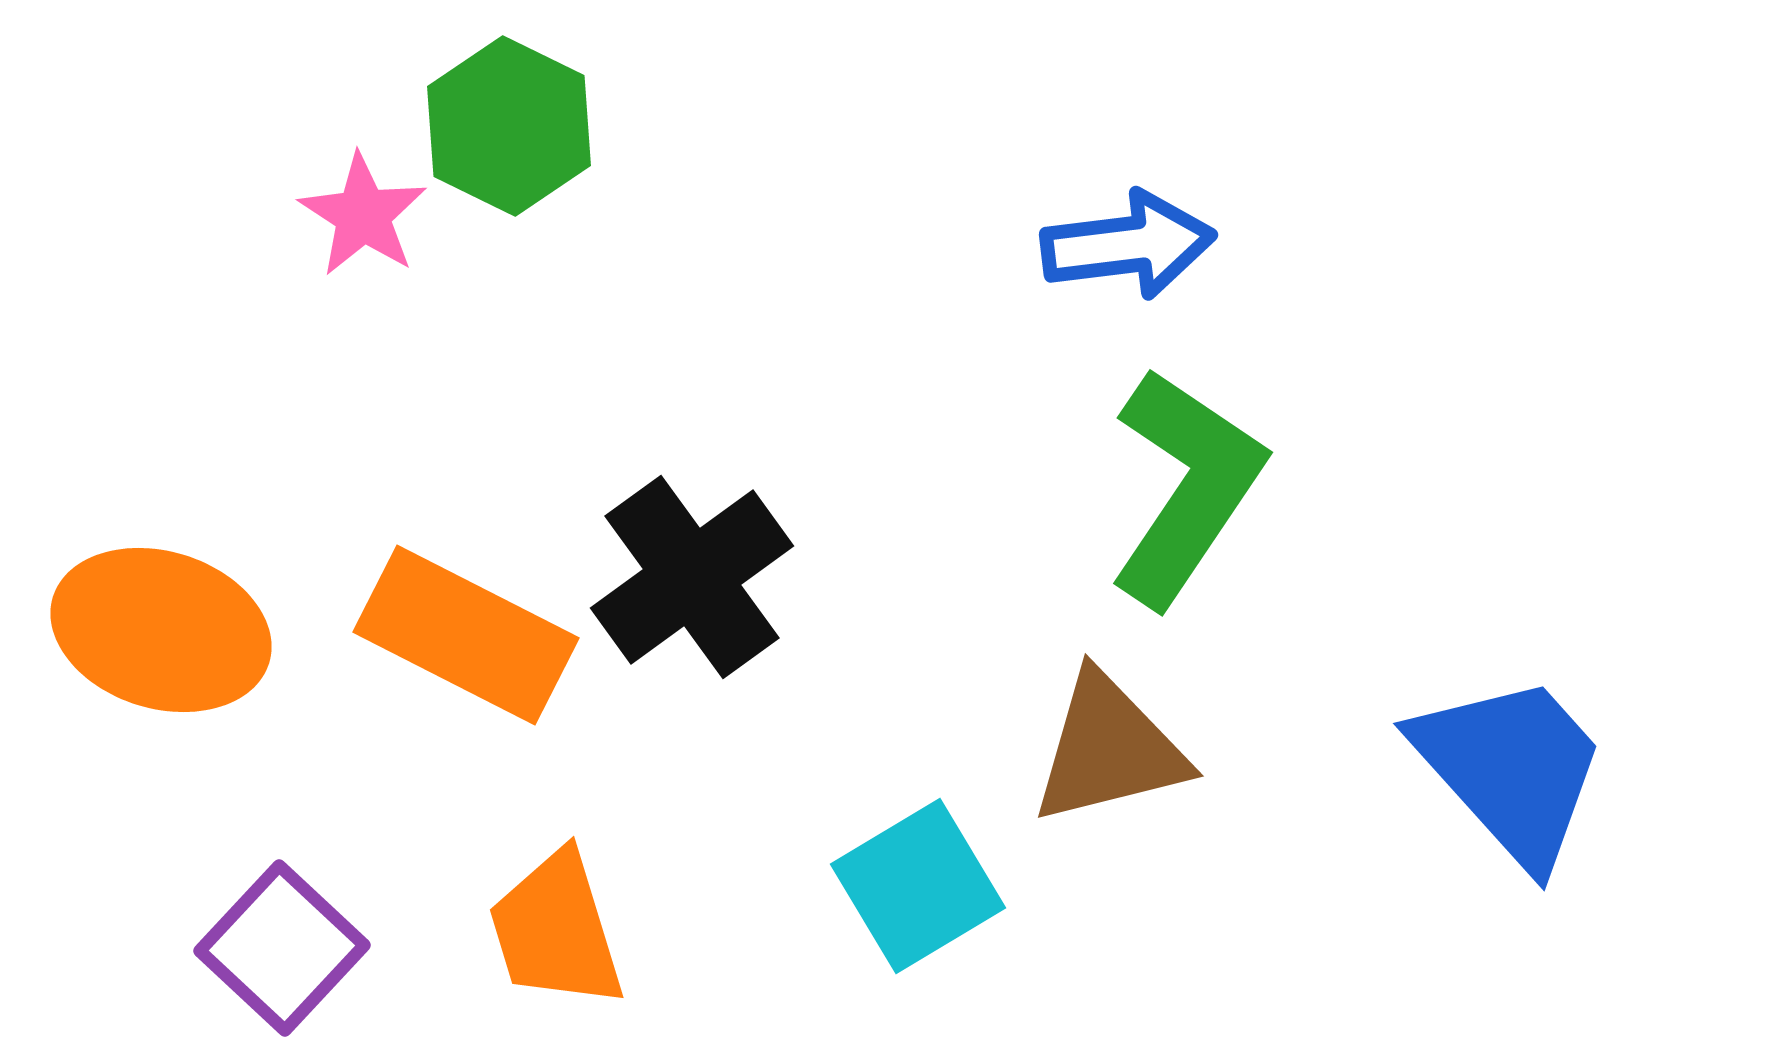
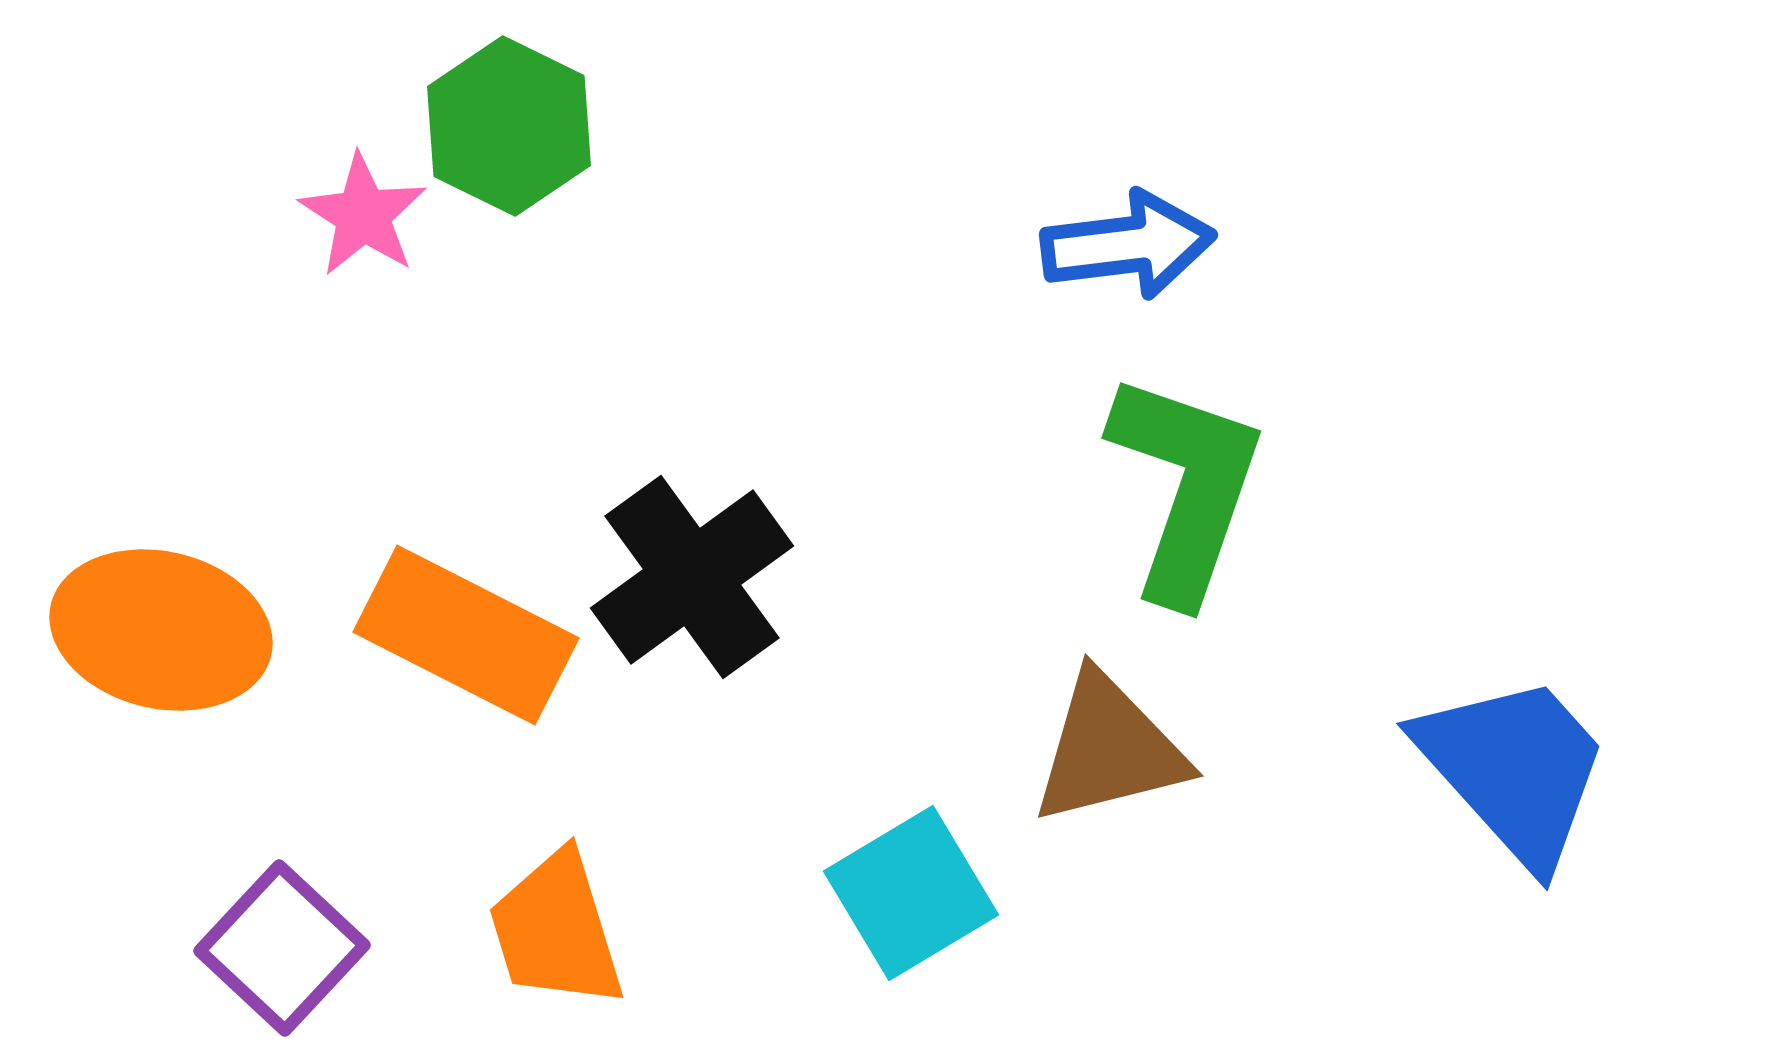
green L-shape: rotated 15 degrees counterclockwise
orange ellipse: rotated 4 degrees counterclockwise
blue trapezoid: moved 3 px right
cyan square: moved 7 px left, 7 px down
